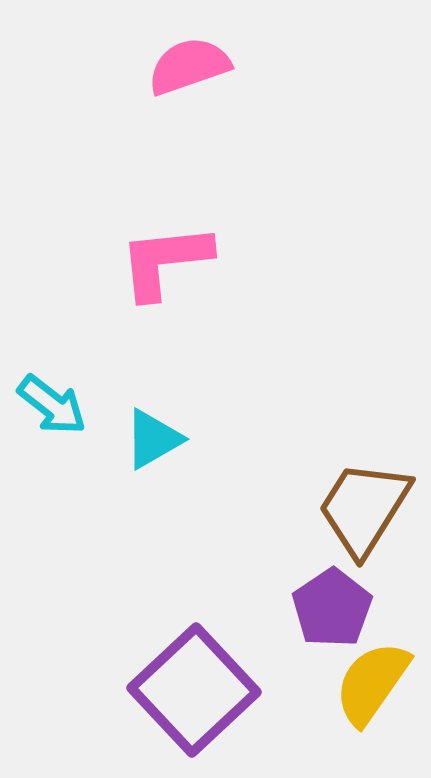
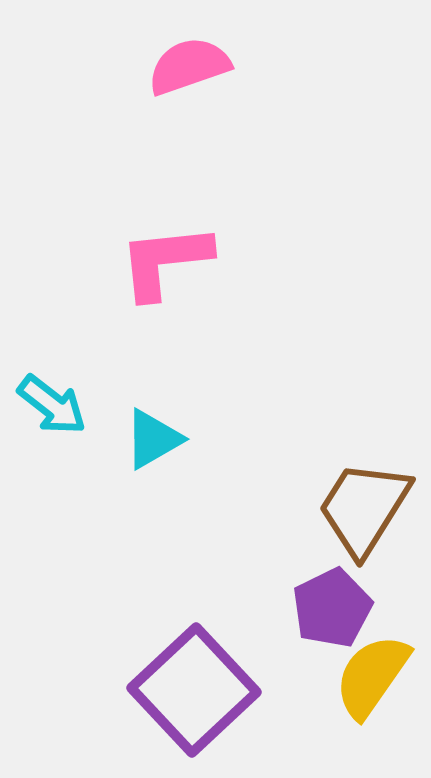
purple pentagon: rotated 8 degrees clockwise
yellow semicircle: moved 7 px up
